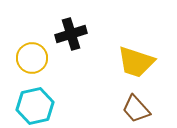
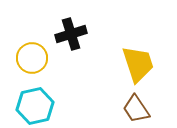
yellow trapezoid: moved 2 px right, 2 px down; rotated 126 degrees counterclockwise
brown trapezoid: rotated 8 degrees clockwise
